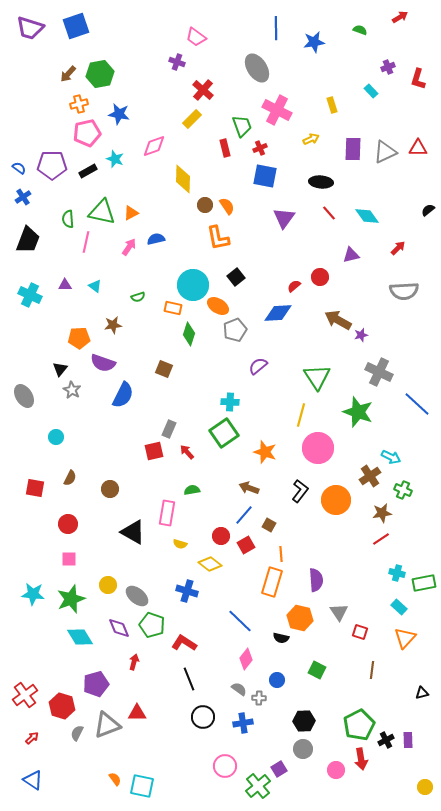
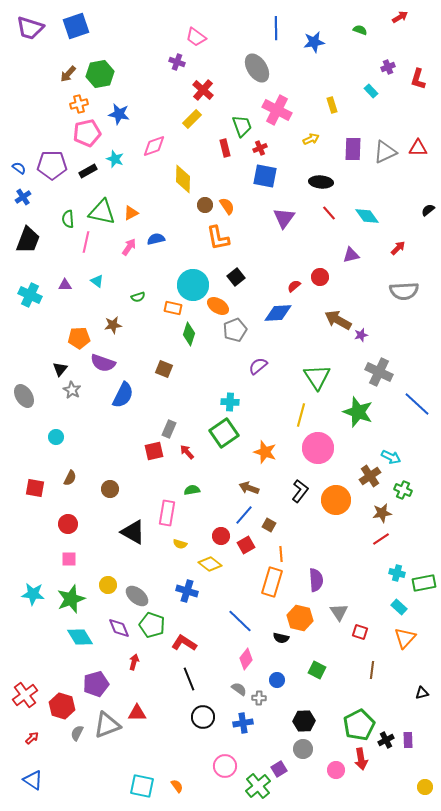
cyan triangle at (95, 286): moved 2 px right, 5 px up
orange semicircle at (115, 779): moved 62 px right, 7 px down
